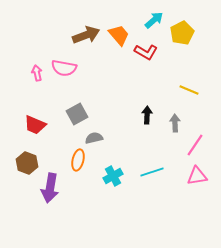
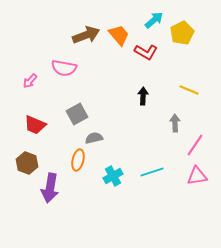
pink arrow: moved 7 px left, 8 px down; rotated 126 degrees counterclockwise
black arrow: moved 4 px left, 19 px up
